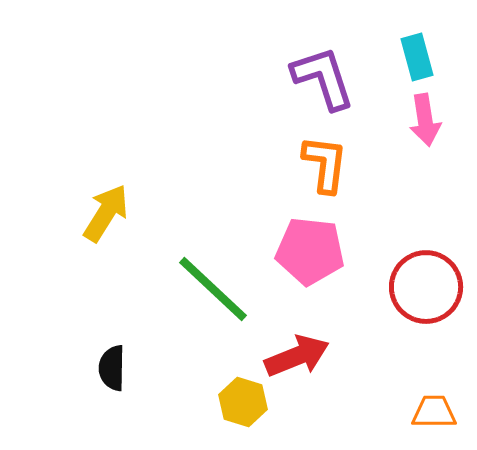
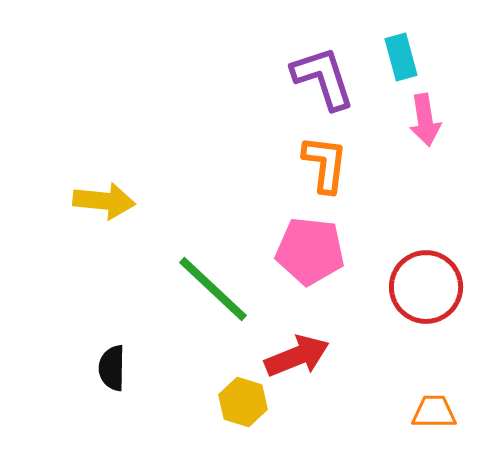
cyan rectangle: moved 16 px left
yellow arrow: moved 2 px left, 12 px up; rotated 64 degrees clockwise
